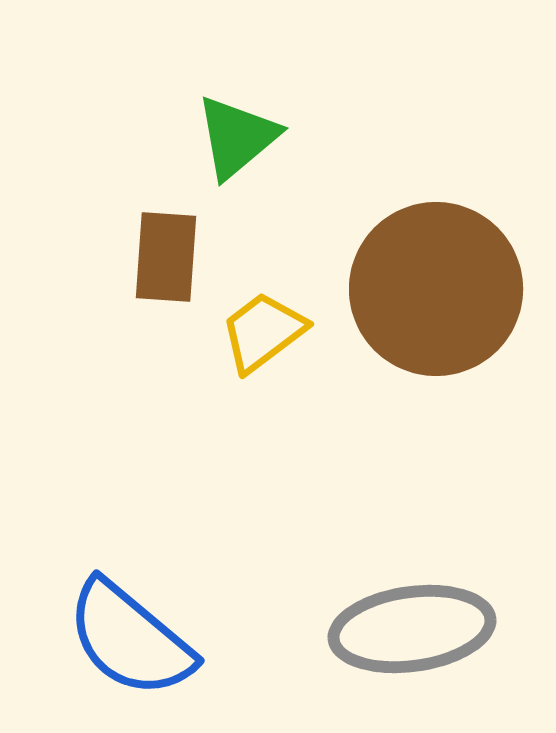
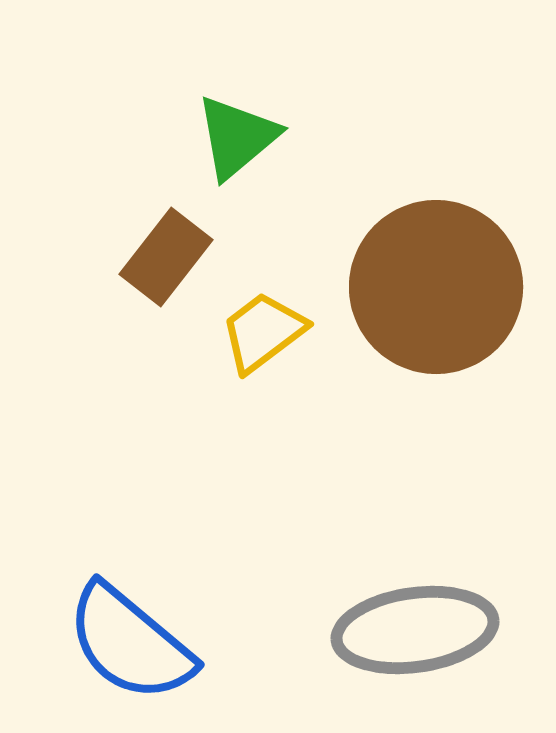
brown rectangle: rotated 34 degrees clockwise
brown circle: moved 2 px up
gray ellipse: moved 3 px right, 1 px down
blue semicircle: moved 4 px down
